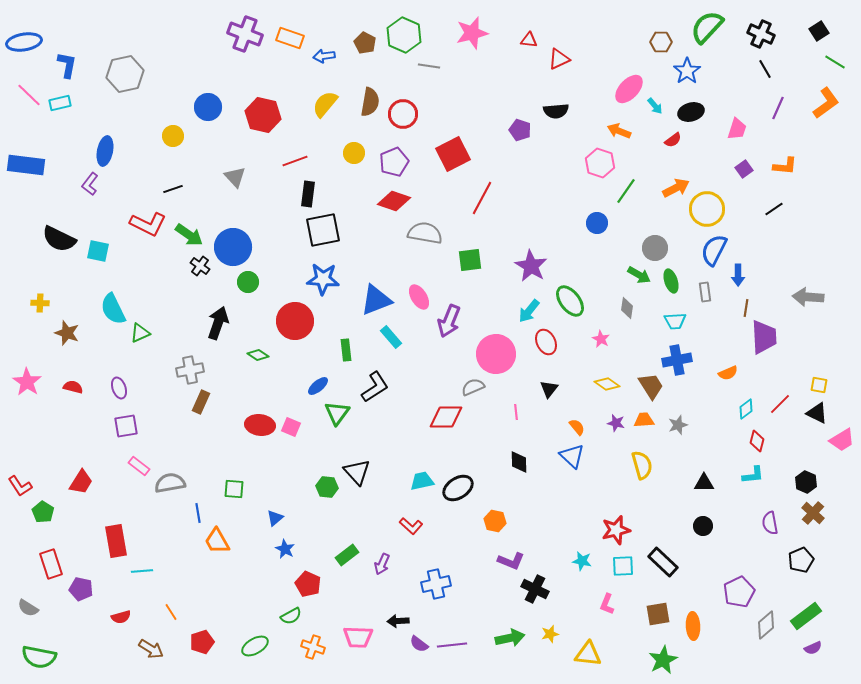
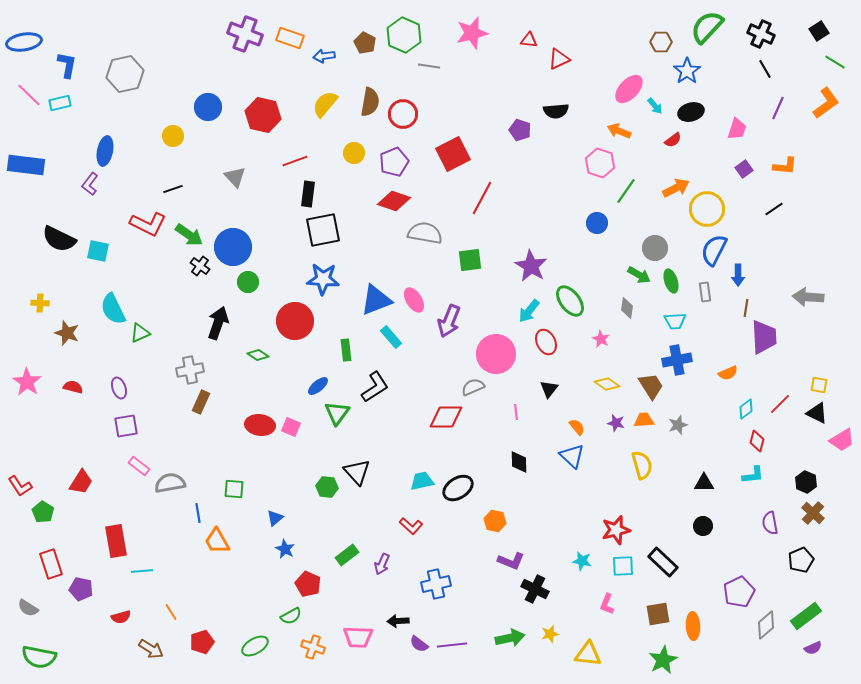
pink ellipse at (419, 297): moved 5 px left, 3 px down
